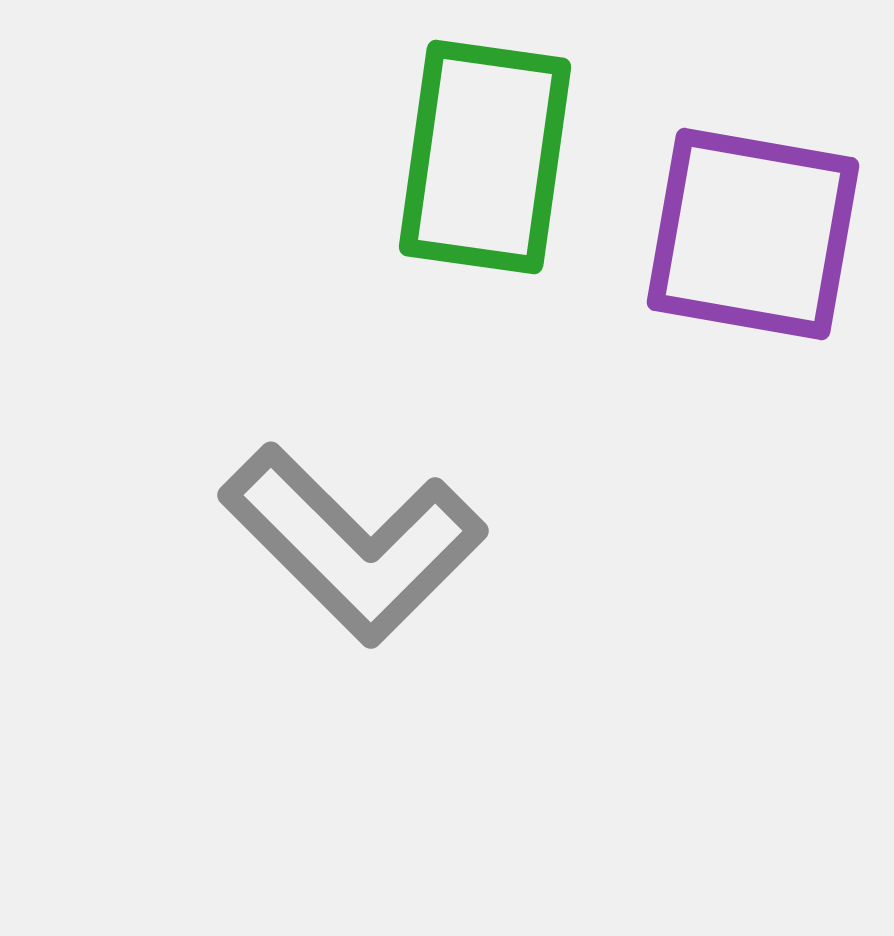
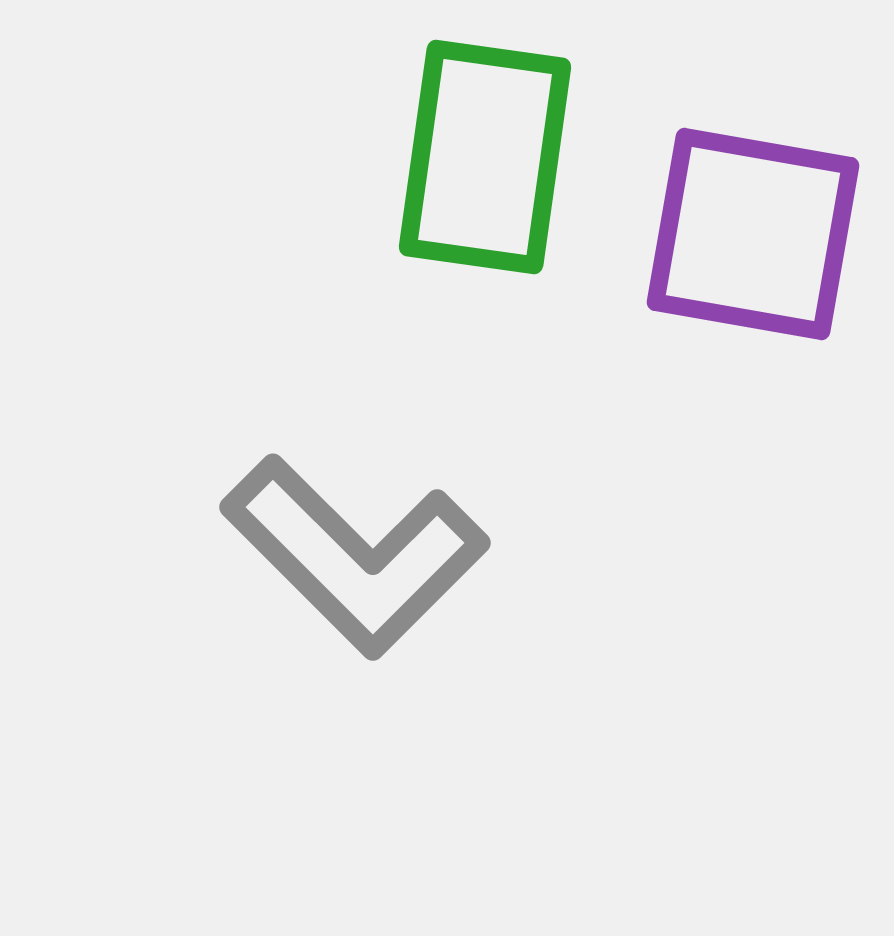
gray L-shape: moved 2 px right, 12 px down
